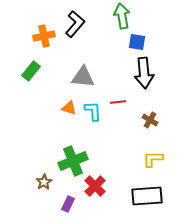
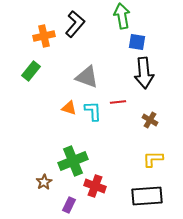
gray triangle: moved 4 px right; rotated 15 degrees clockwise
red cross: rotated 25 degrees counterclockwise
purple rectangle: moved 1 px right, 1 px down
